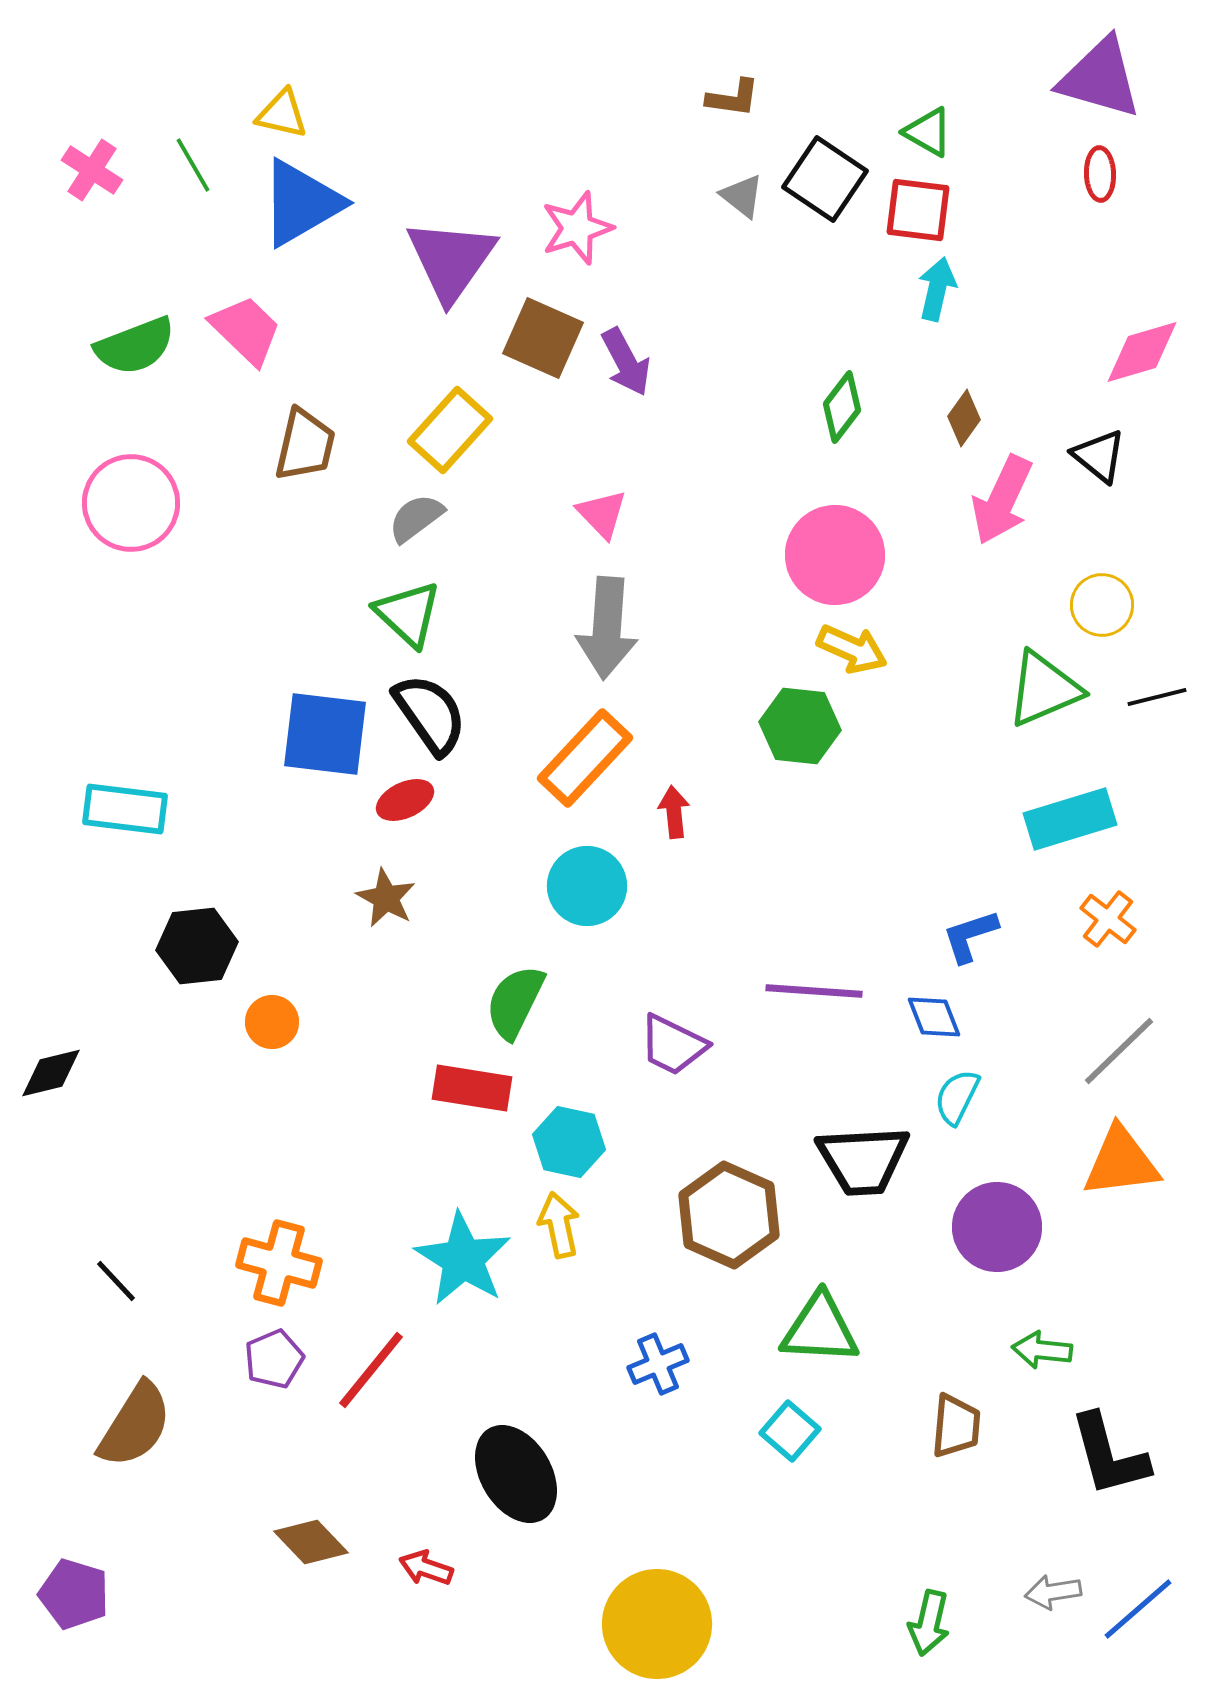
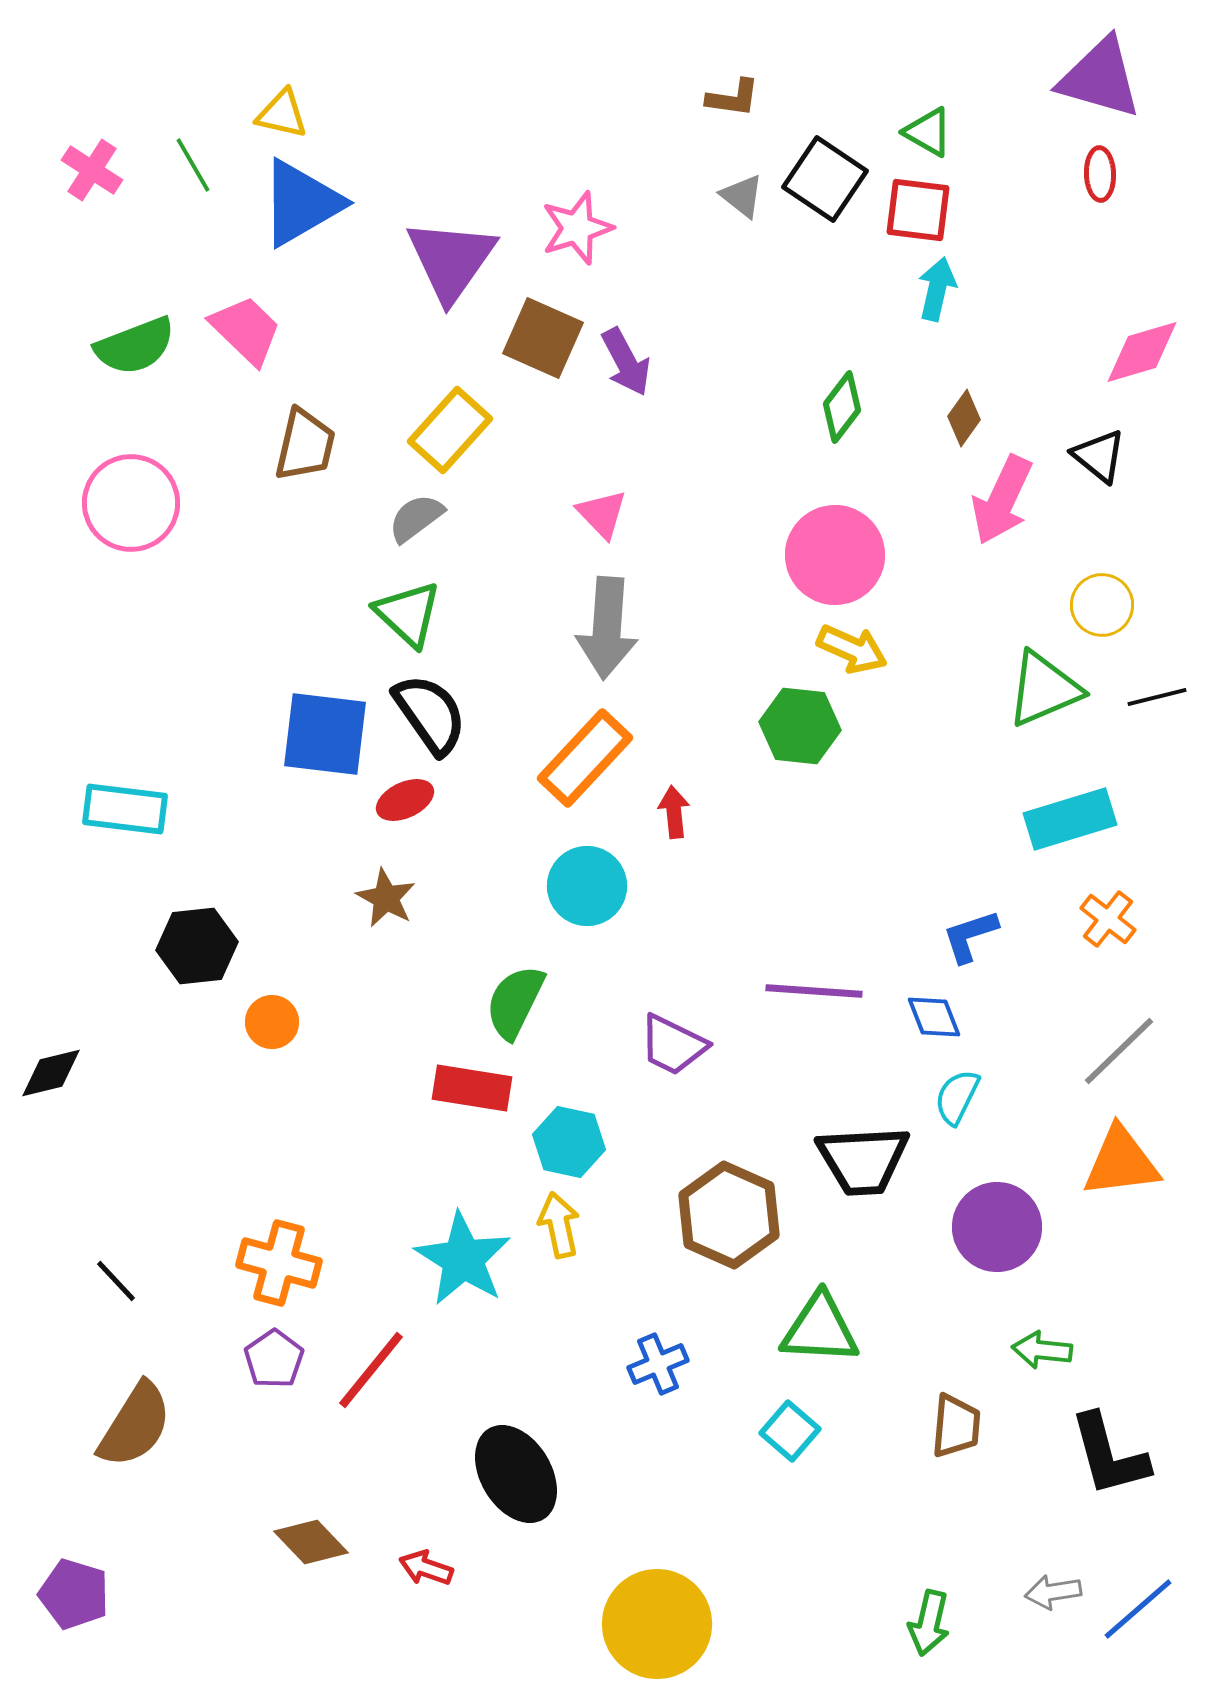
purple pentagon at (274, 1359): rotated 12 degrees counterclockwise
